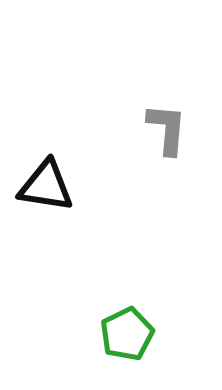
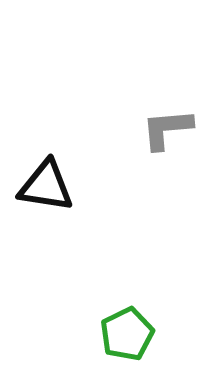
gray L-shape: rotated 100 degrees counterclockwise
